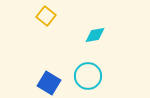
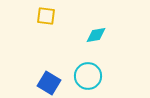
yellow square: rotated 30 degrees counterclockwise
cyan diamond: moved 1 px right
